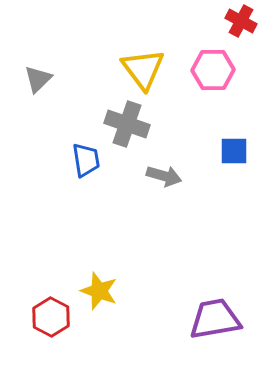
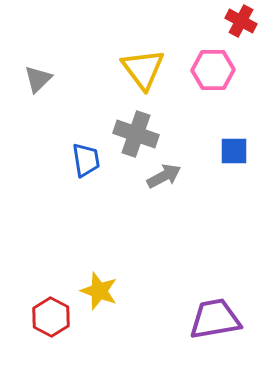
gray cross: moved 9 px right, 10 px down
gray arrow: rotated 44 degrees counterclockwise
